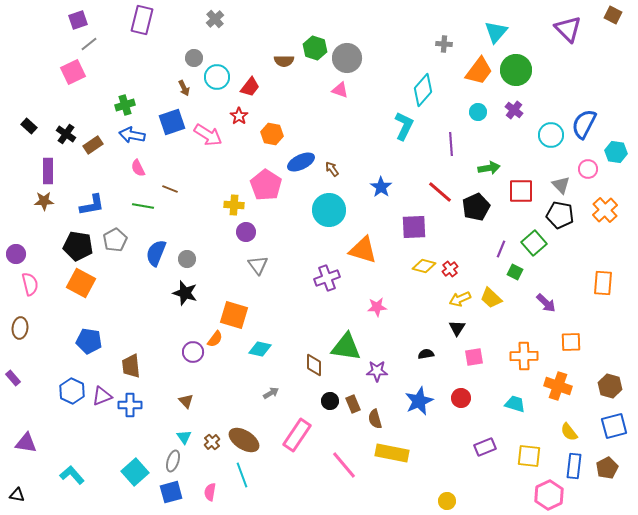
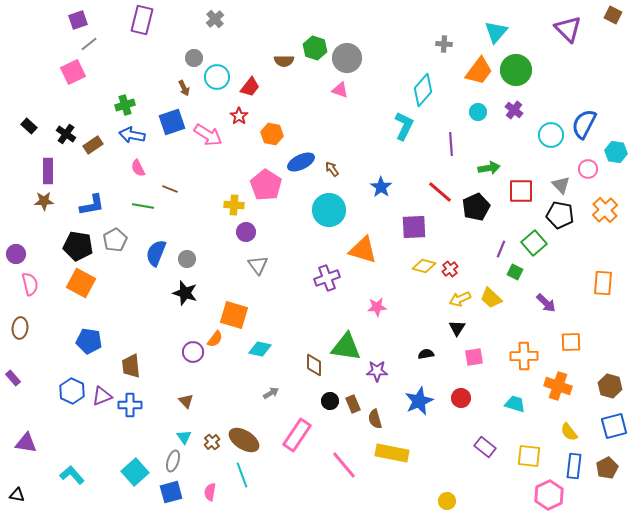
purple rectangle at (485, 447): rotated 60 degrees clockwise
